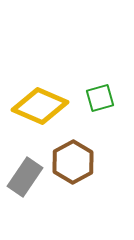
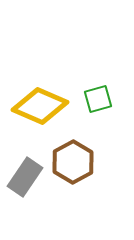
green square: moved 2 px left, 1 px down
